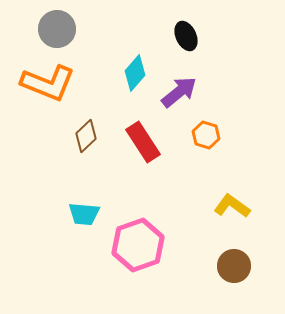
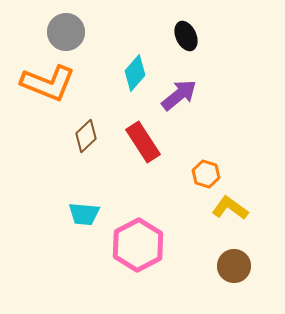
gray circle: moved 9 px right, 3 px down
purple arrow: moved 3 px down
orange hexagon: moved 39 px down
yellow L-shape: moved 2 px left, 2 px down
pink hexagon: rotated 9 degrees counterclockwise
